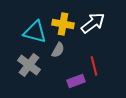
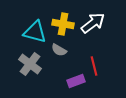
gray semicircle: moved 1 px right; rotated 91 degrees clockwise
gray cross: moved 1 px right, 1 px up
